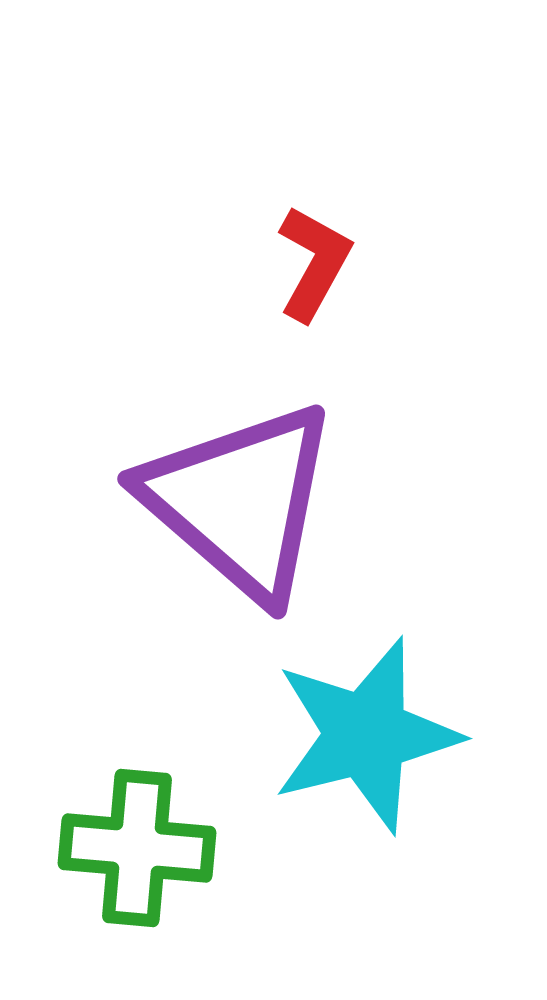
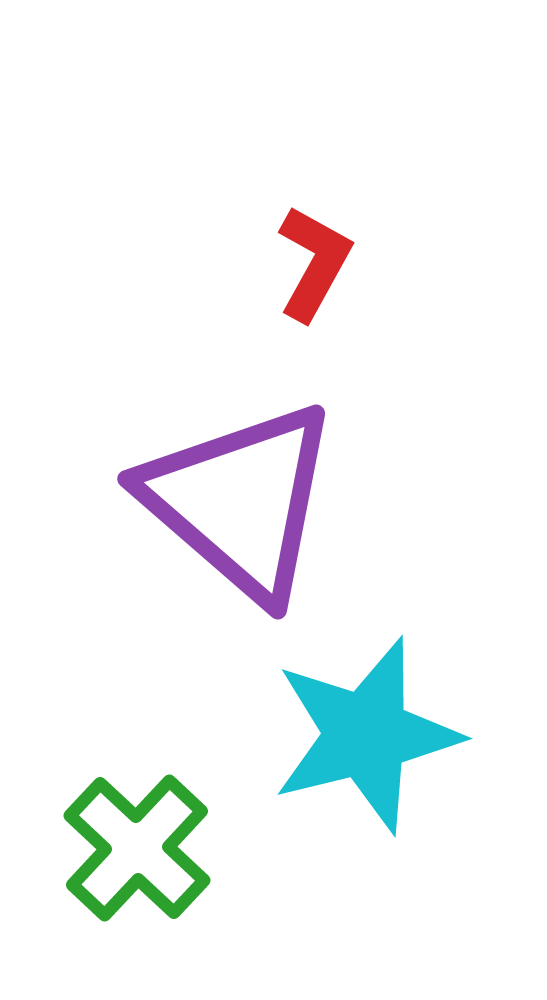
green cross: rotated 38 degrees clockwise
